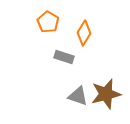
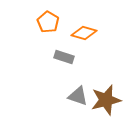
orange diamond: rotated 75 degrees clockwise
brown star: moved 6 px down
